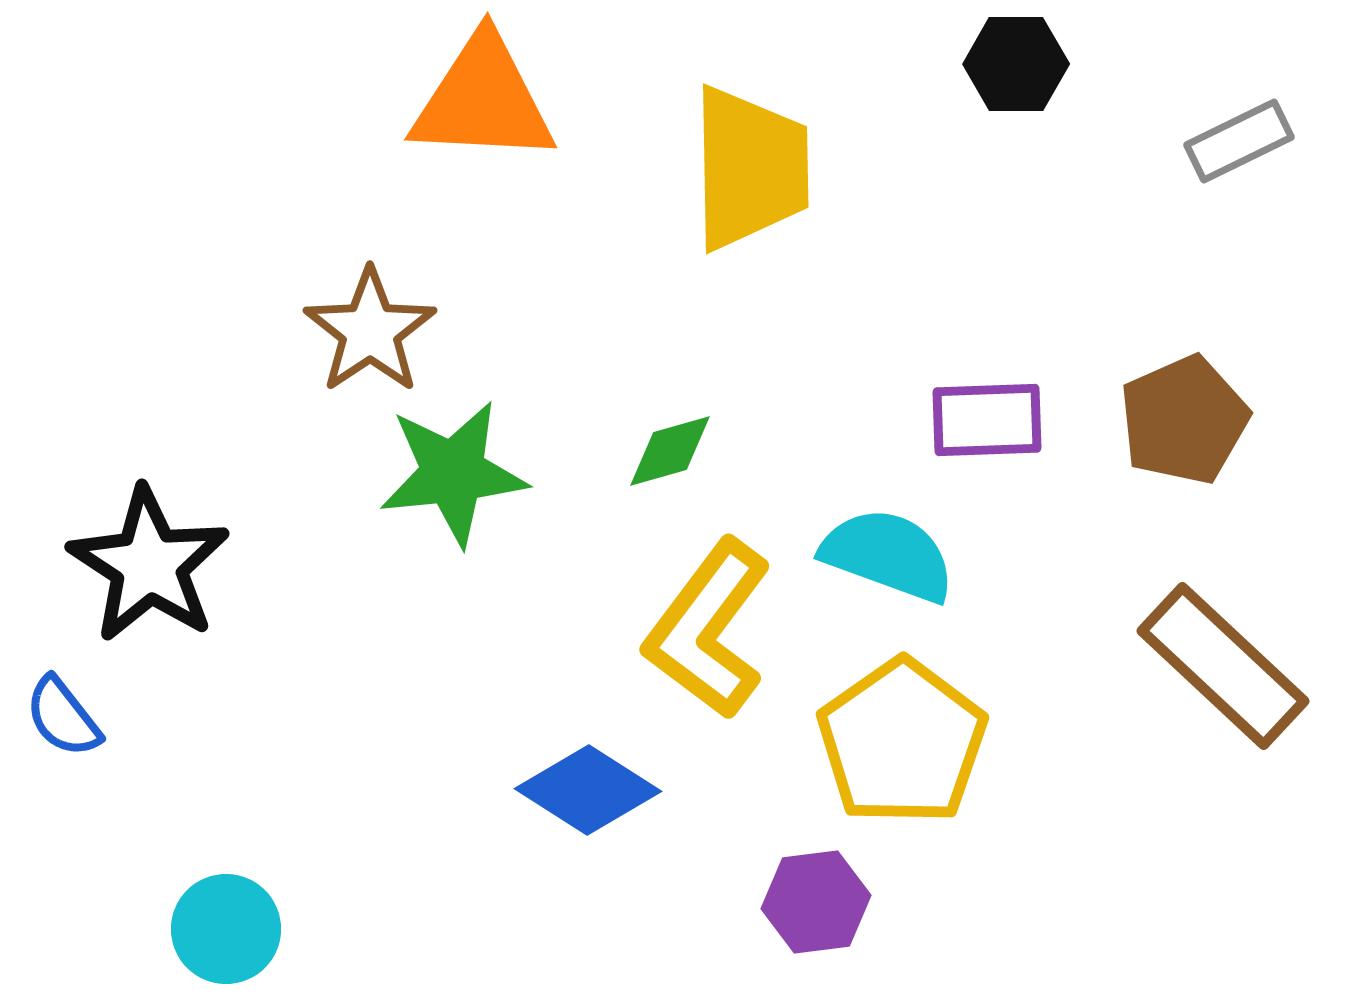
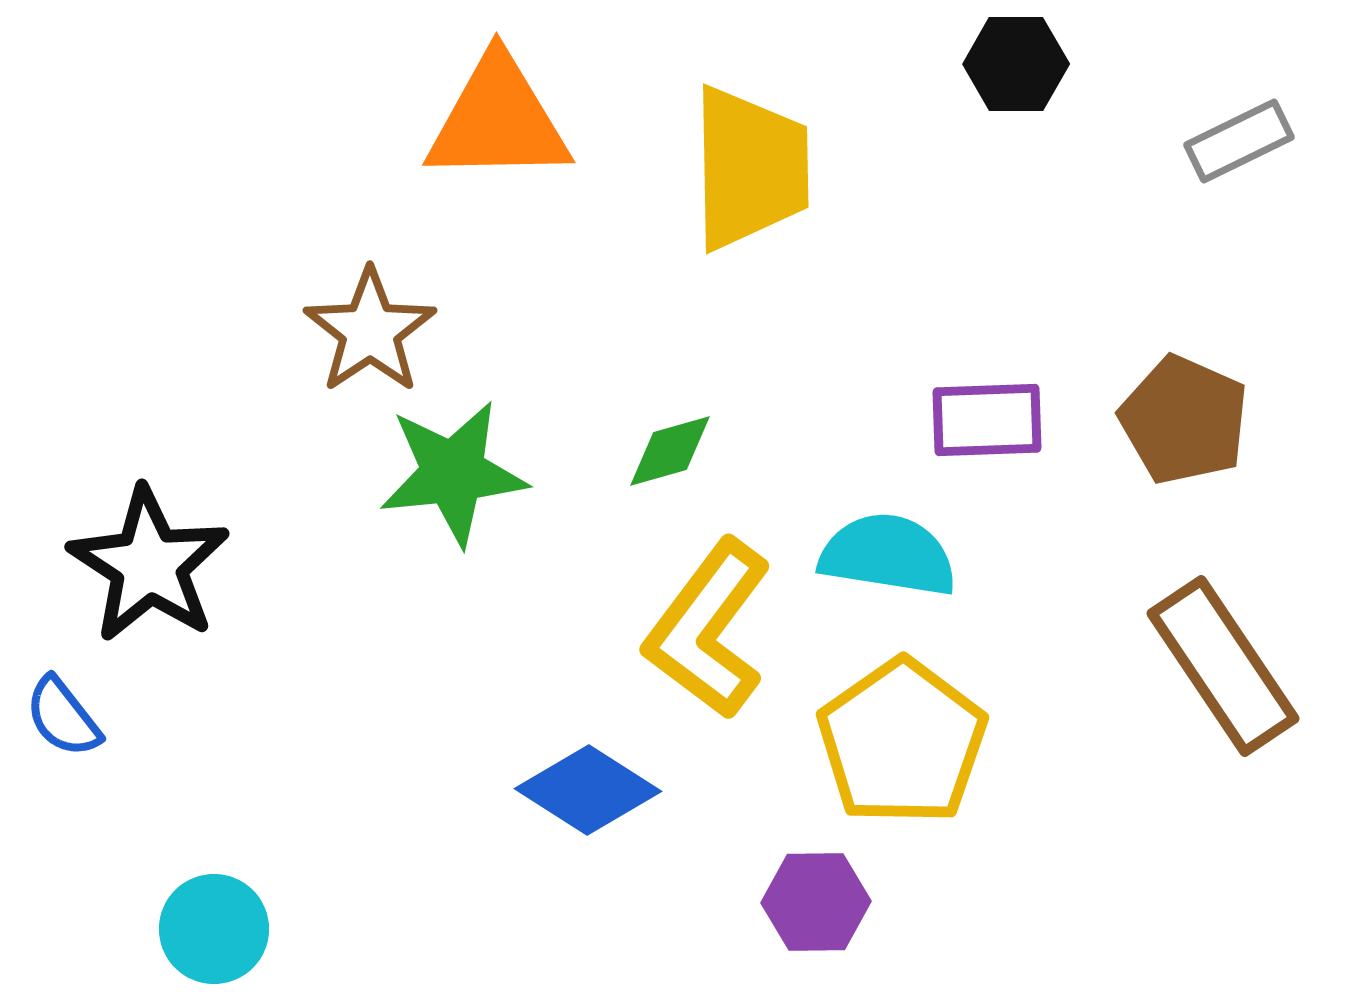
orange triangle: moved 15 px right, 20 px down; rotated 4 degrees counterclockwise
brown pentagon: rotated 24 degrees counterclockwise
cyan semicircle: rotated 11 degrees counterclockwise
brown rectangle: rotated 13 degrees clockwise
purple hexagon: rotated 6 degrees clockwise
cyan circle: moved 12 px left
